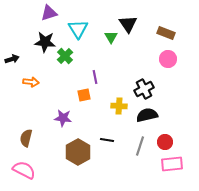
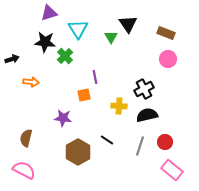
black line: rotated 24 degrees clockwise
pink rectangle: moved 6 px down; rotated 45 degrees clockwise
